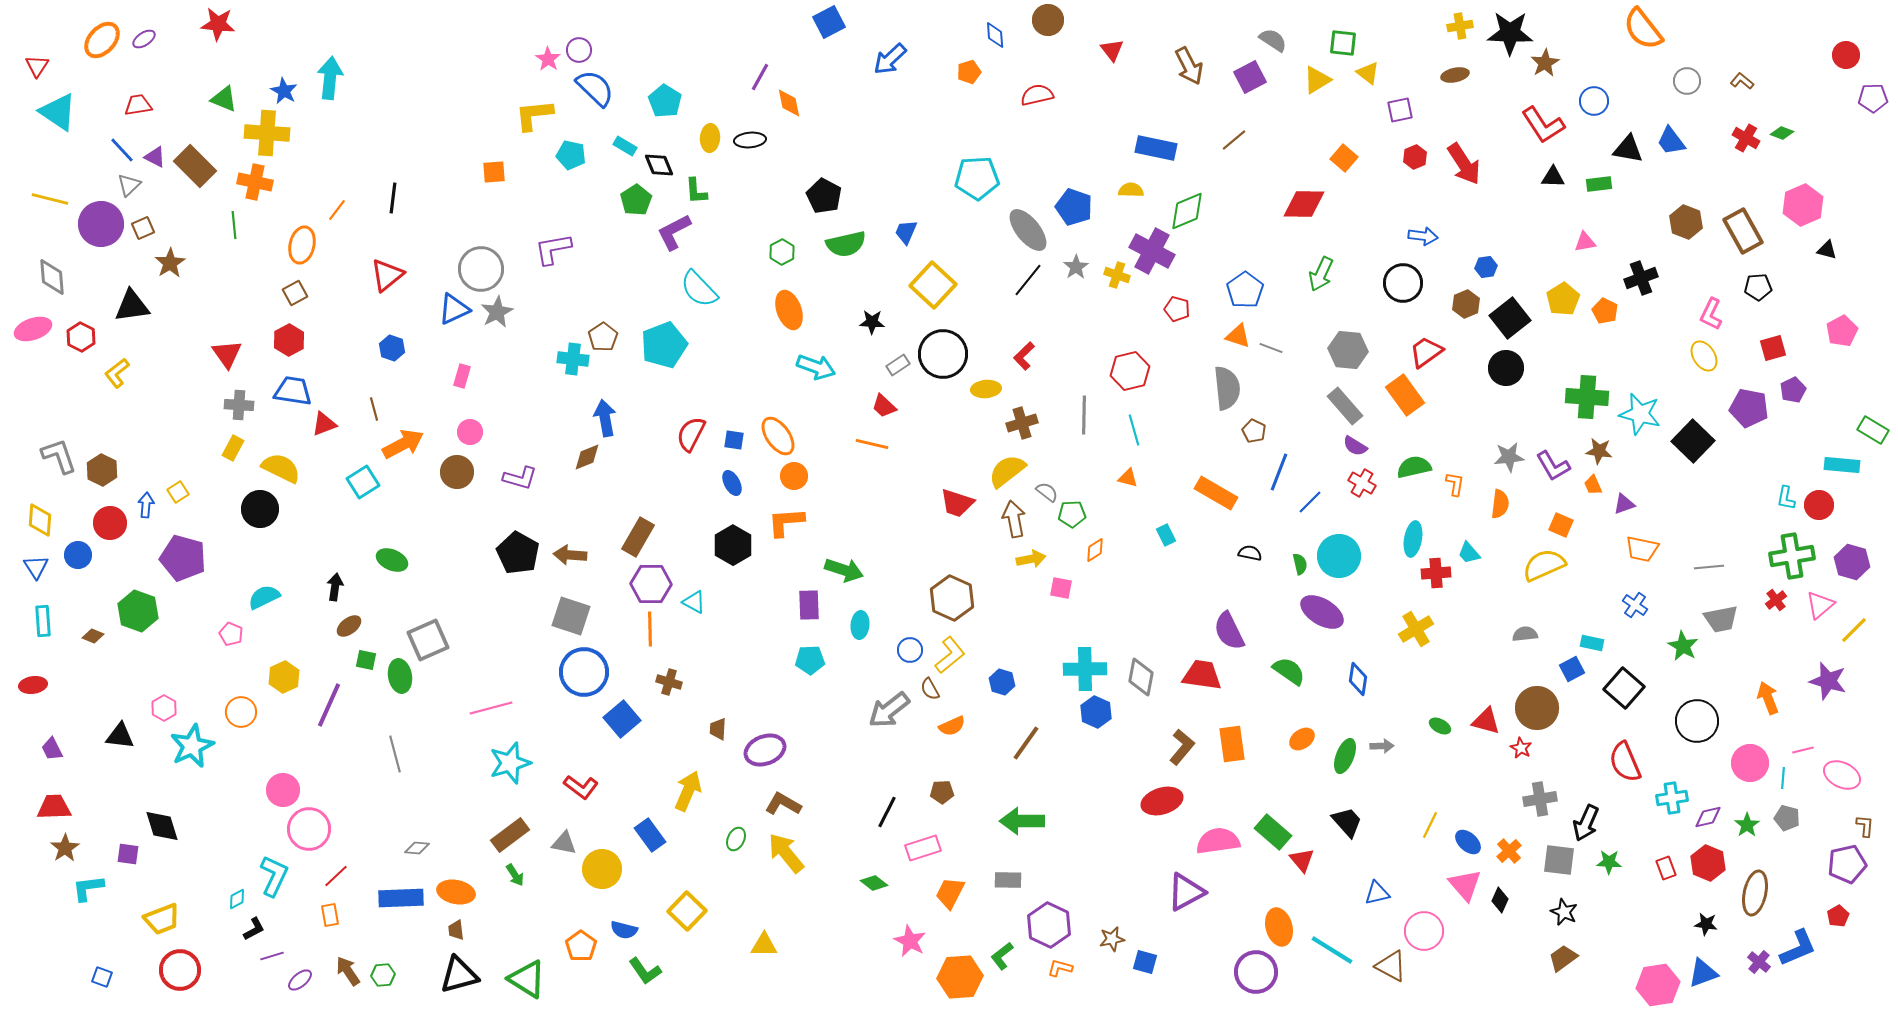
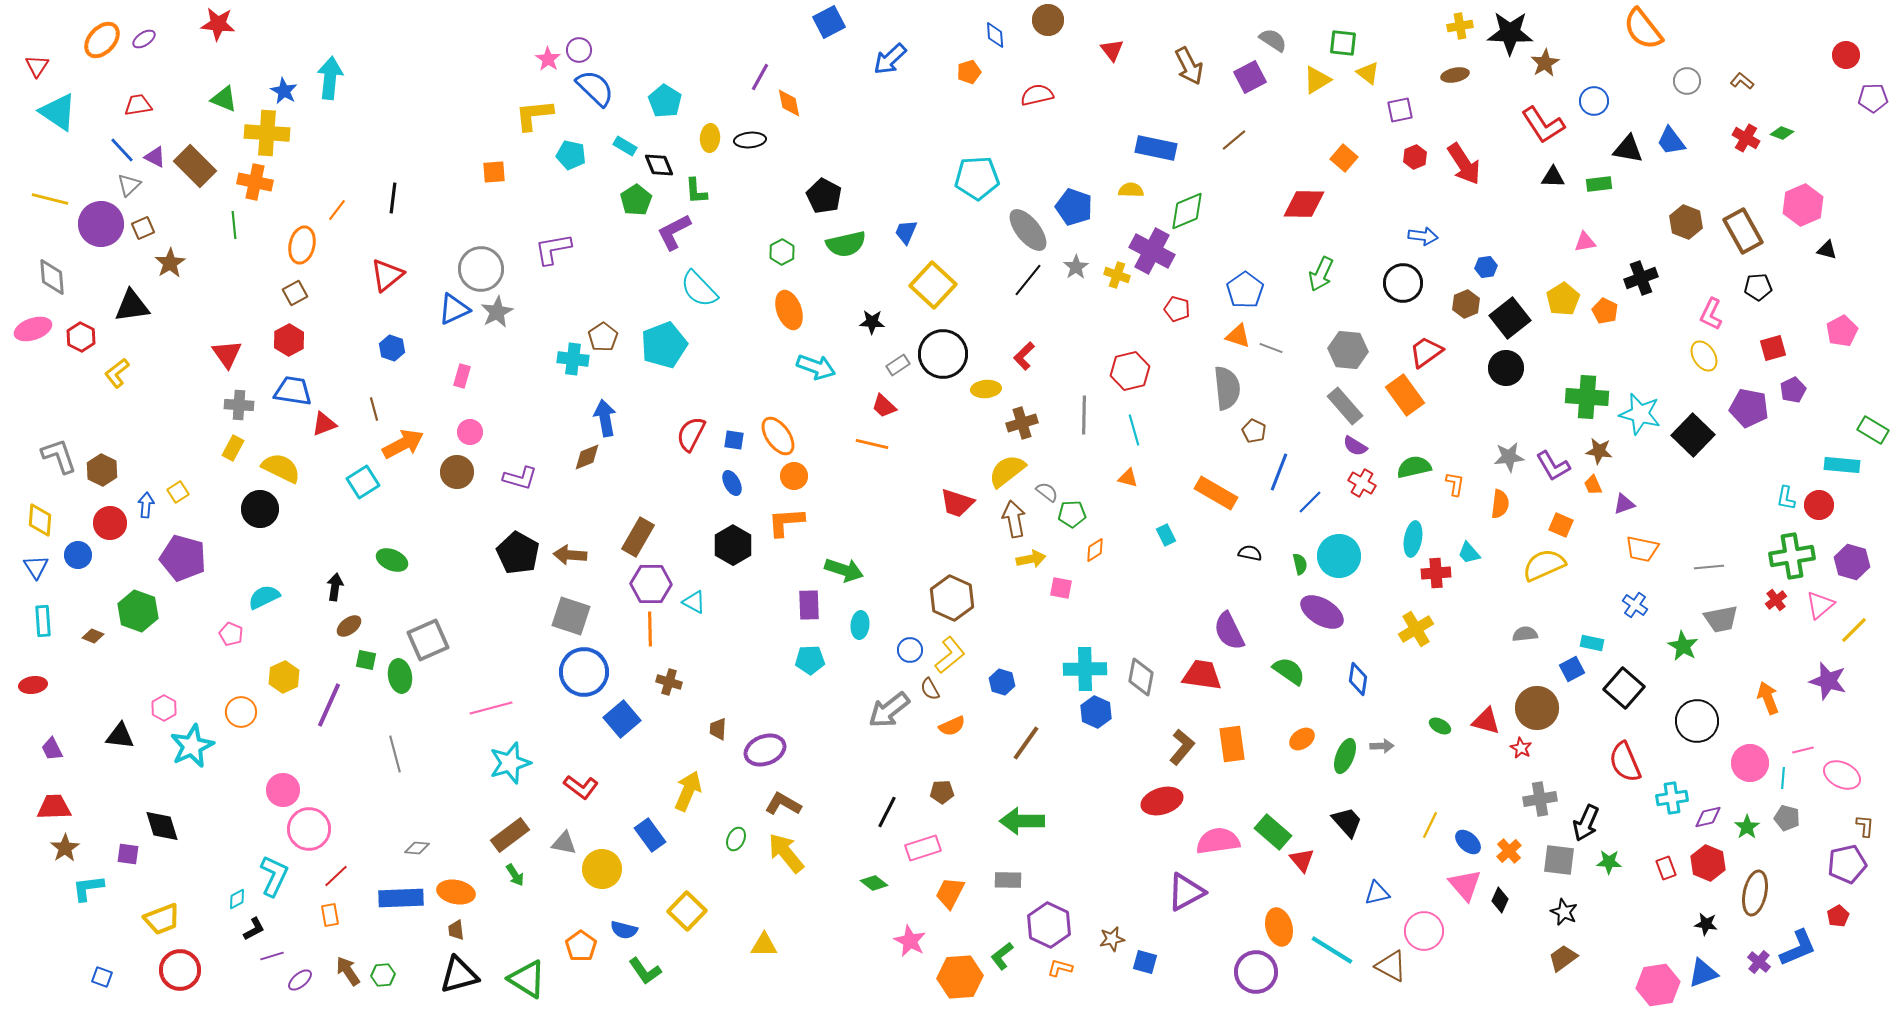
black square at (1693, 441): moved 6 px up
green star at (1747, 825): moved 2 px down
